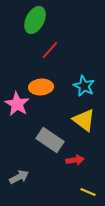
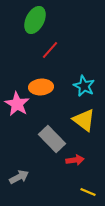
gray rectangle: moved 2 px right, 1 px up; rotated 12 degrees clockwise
